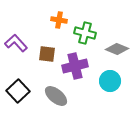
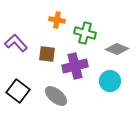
orange cross: moved 2 px left
black square: rotated 10 degrees counterclockwise
